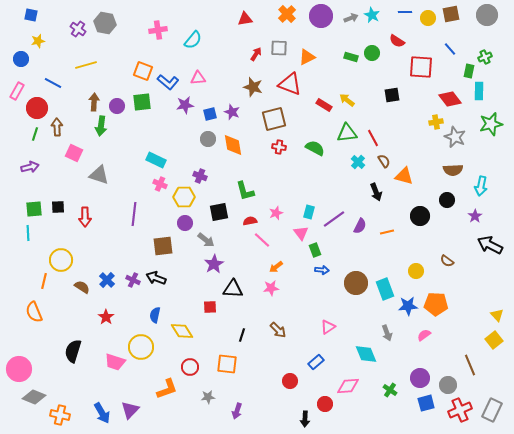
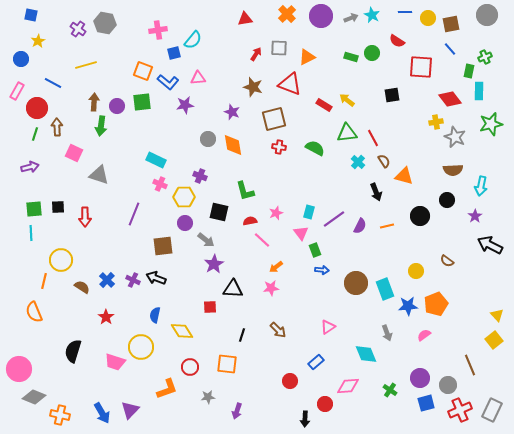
brown square at (451, 14): moved 10 px down
yellow star at (38, 41): rotated 16 degrees counterclockwise
blue square at (210, 114): moved 36 px left, 61 px up
black square at (219, 212): rotated 24 degrees clockwise
purple line at (134, 214): rotated 15 degrees clockwise
orange line at (387, 232): moved 6 px up
cyan line at (28, 233): moved 3 px right
orange pentagon at (436, 304): rotated 25 degrees counterclockwise
